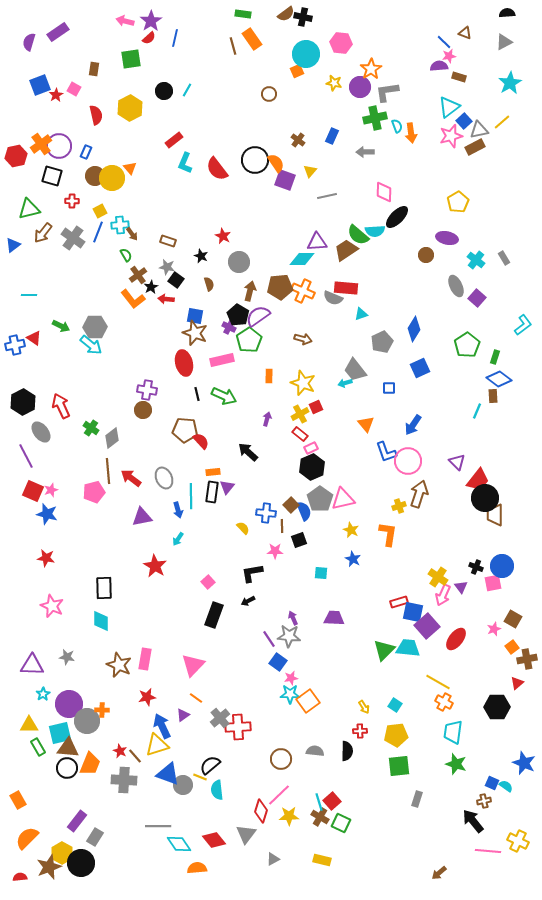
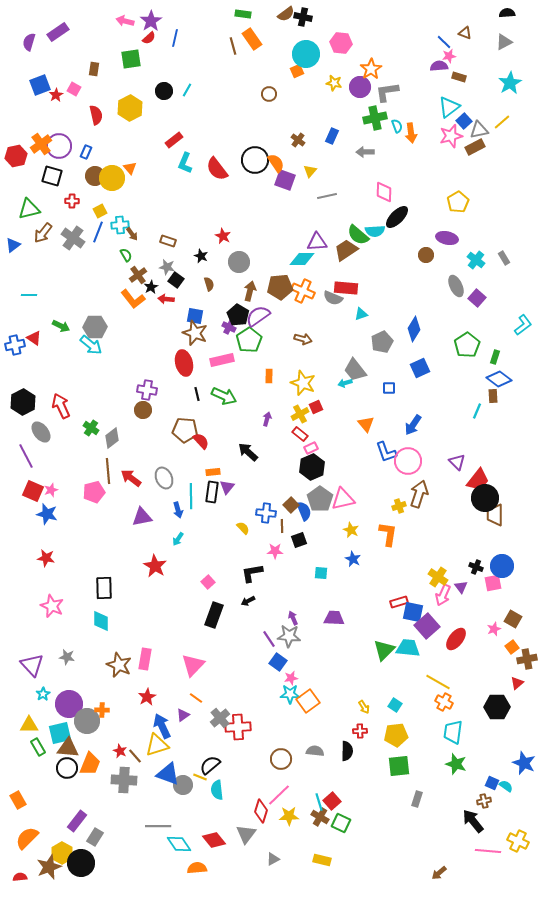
purple triangle at (32, 665): rotated 45 degrees clockwise
red star at (147, 697): rotated 18 degrees counterclockwise
